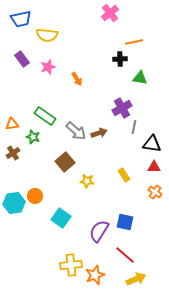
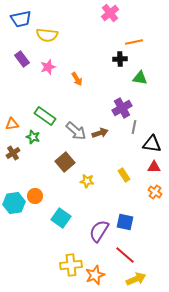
brown arrow: moved 1 px right
